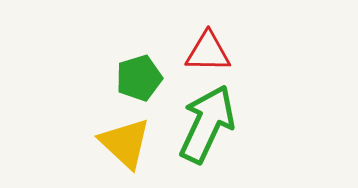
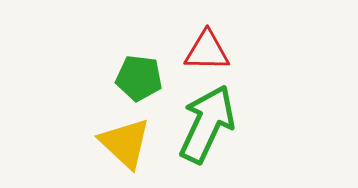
red triangle: moved 1 px left, 1 px up
green pentagon: rotated 24 degrees clockwise
